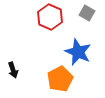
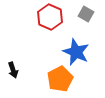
gray square: moved 1 px left, 1 px down
blue star: moved 2 px left
